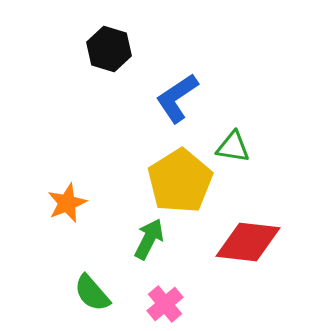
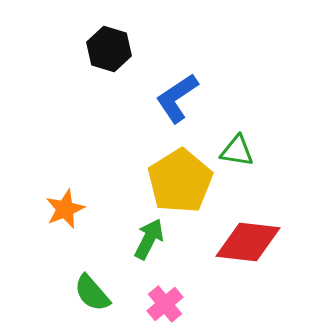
green triangle: moved 4 px right, 4 px down
orange star: moved 2 px left, 6 px down
